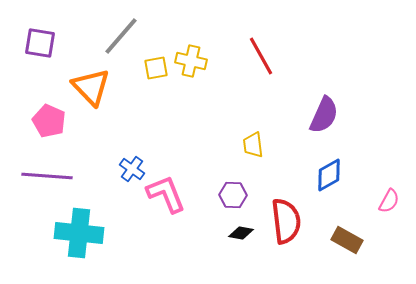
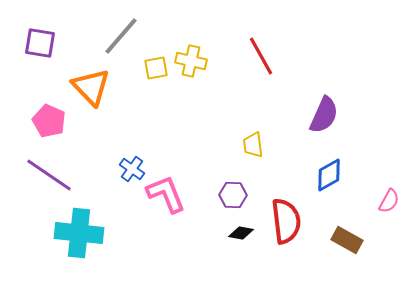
purple line: moved 2 px right, 1 px up; rotated 30 degrees clockwise
